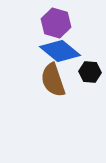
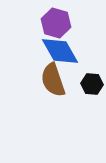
blue diamond: rotated 21 degrees clockwise
black hexagon: moved 2 px right, 12 px down
